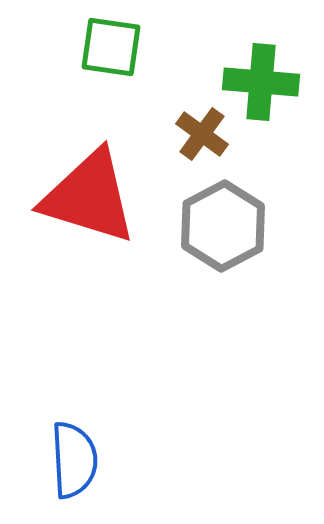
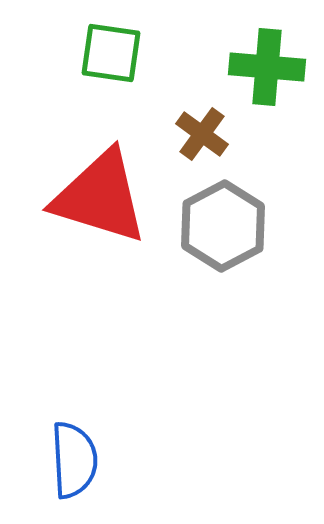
green square: moved 6 px down
green cross: moved 6 px right, 15 px up
red triangle: moved 11 px right
